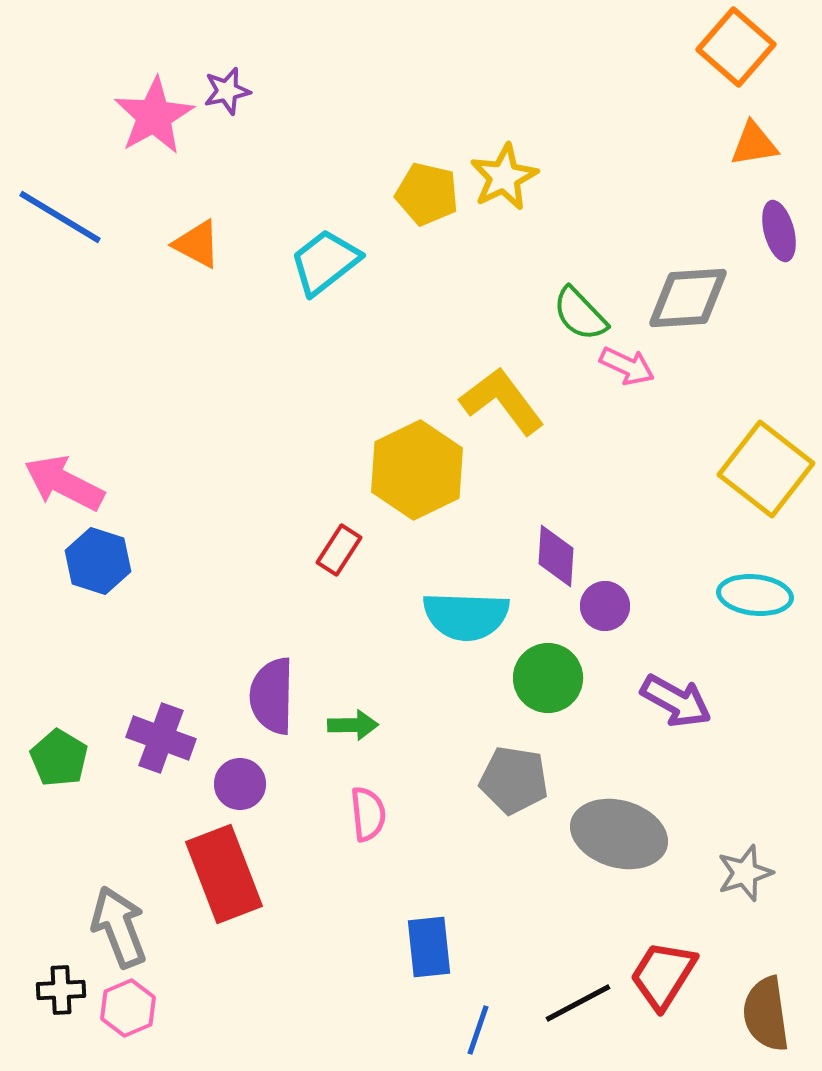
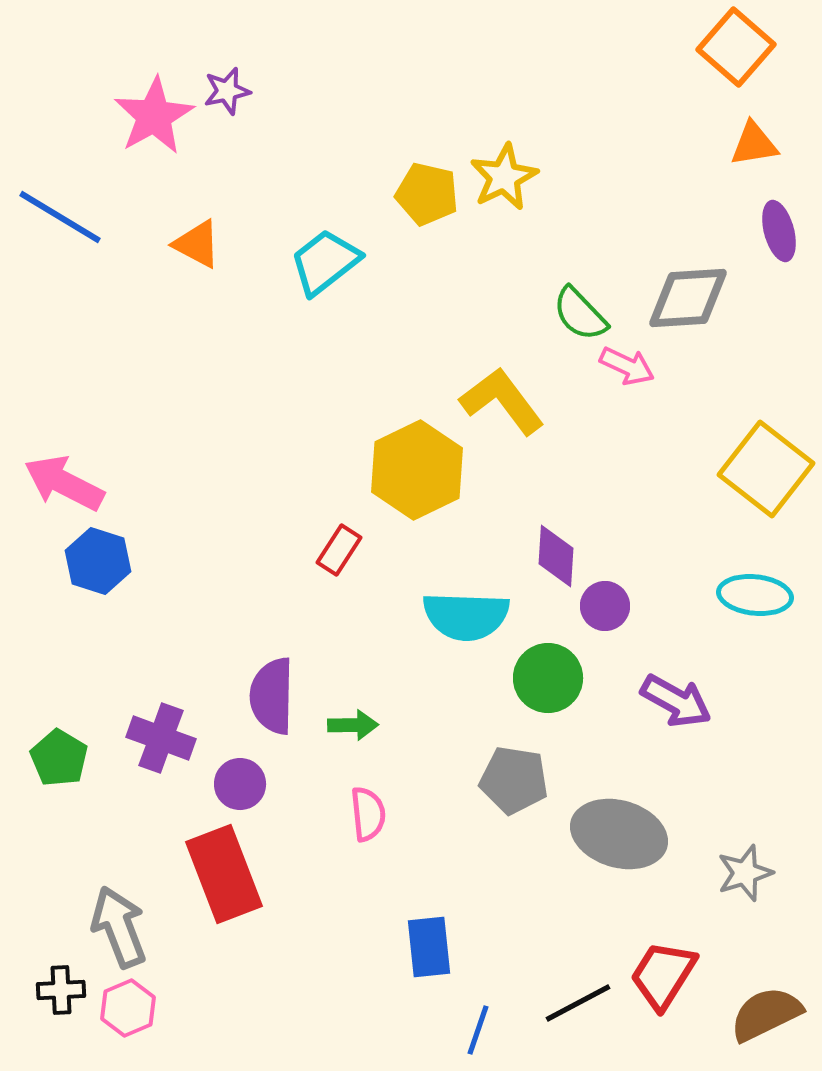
brown semicircle at (766, 1014): rotated 72 degrees clockwise
